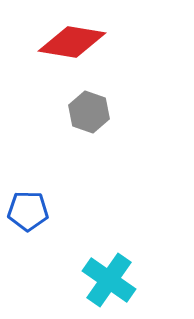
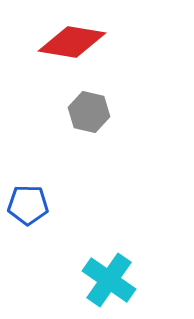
gray hexagon: rotated 6 degrees counterclockwise
blue pentagon: moved 6 px up
